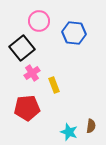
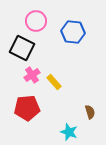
pink circle: moved 3 px left
blue hexagon: moved 1 px left, 1 px up
black square: rotated 25 degrees counterclockwise
pink cross: moved 2 px down
yellow rectangle: moved 3 px up; rotated 21 degrees counterclockwise
brown semicircle: moved 1 px left, 14 px up; rotated 24 degrees counterclockwise
